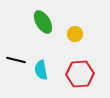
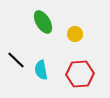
black line: rotated 30 degrees clockwise
